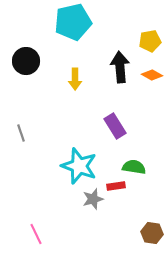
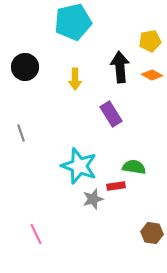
black circle: moved 1 px left, 6 px down
purple rectangle: moved 4 px left, 12 px up
